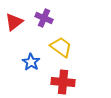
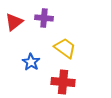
purple cross: rotated 18 degrees counterclockwise
yellow trapezoid: moved 4 px right, 1 px down
